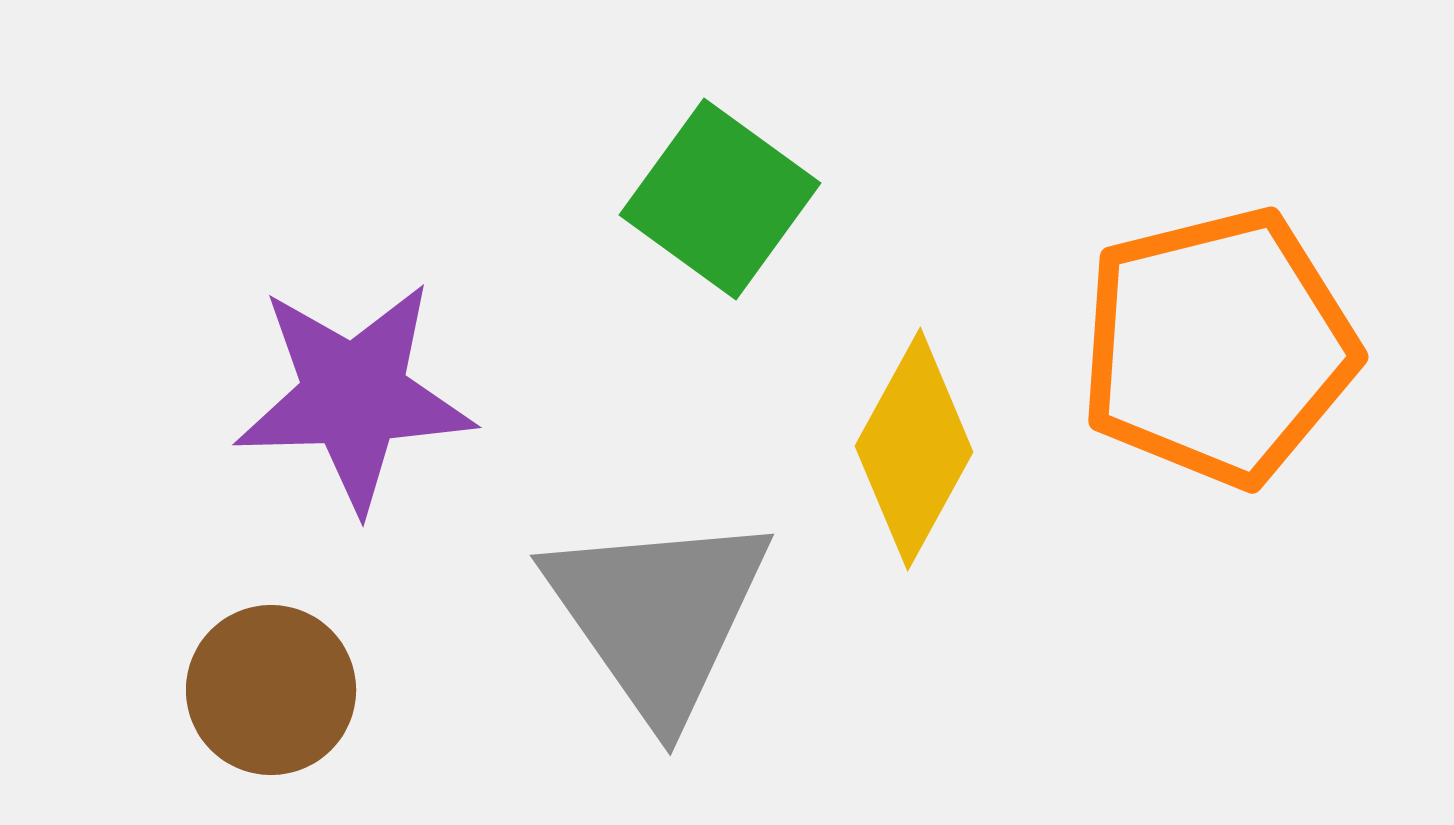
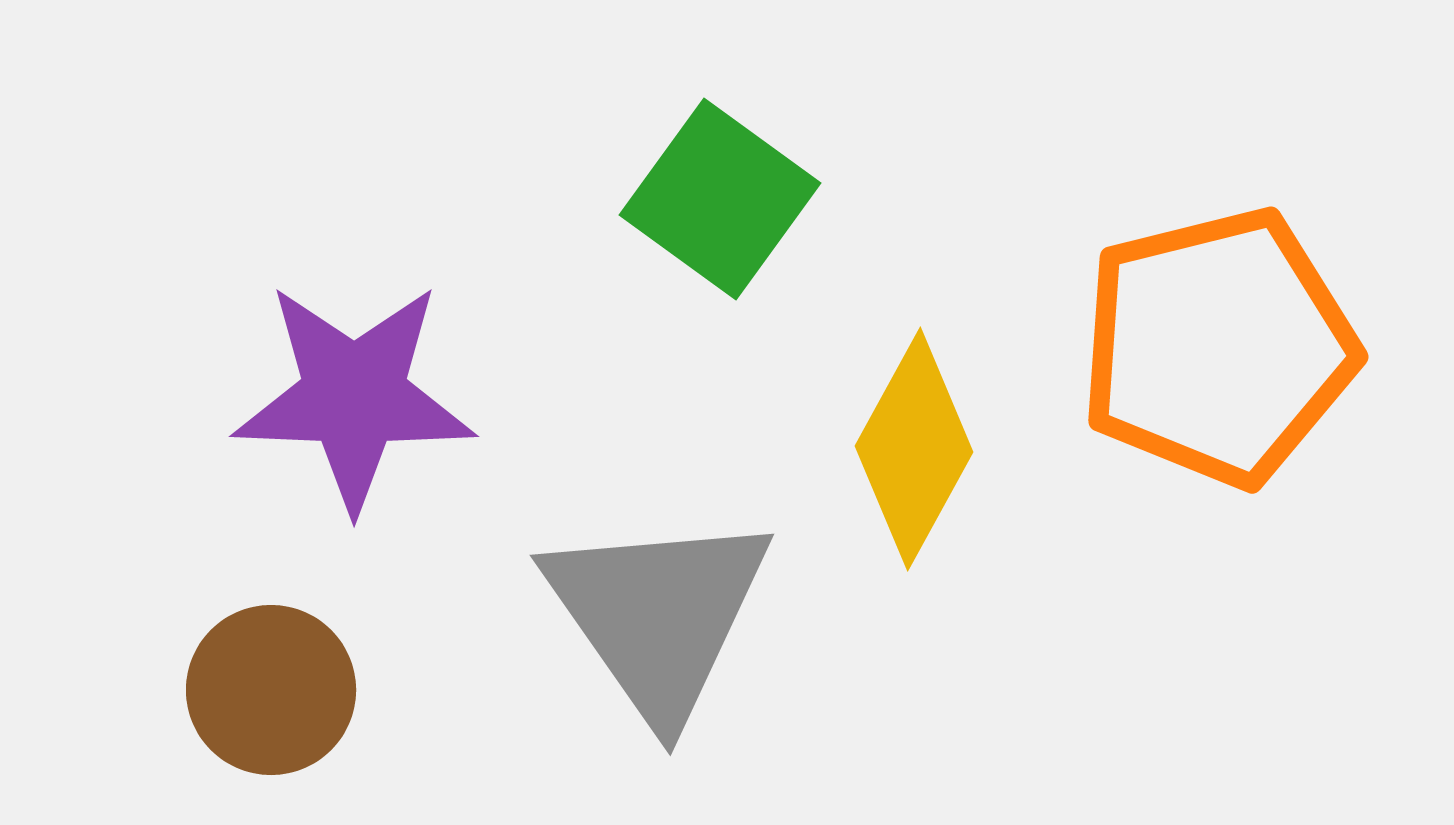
purple star: rotated 4 degrees clockwise
